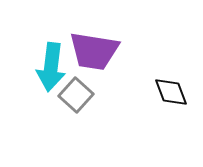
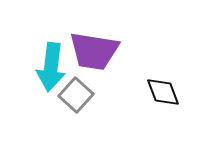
black diamond: moved 8 px left
